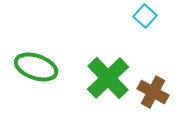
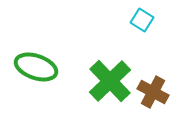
cyan square: moved 3 px left, 4 px down; rotated 10 degrees counterclockwise
green cross: moved 2 px right, 3 px down
